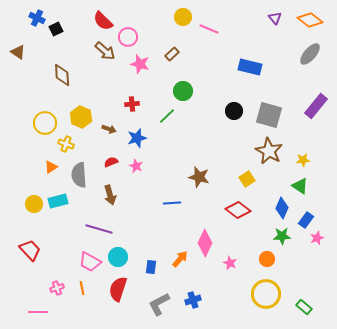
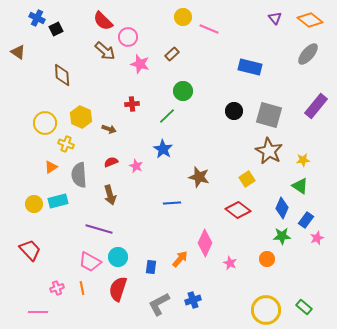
gray ellipse at (310, 54): moved 2 px left
blue star at (137, 138): moved 26 px right, 11 px down; rotated 24 degrees counterclockwise
yellow circle at (266, 294): moved 16 px down
